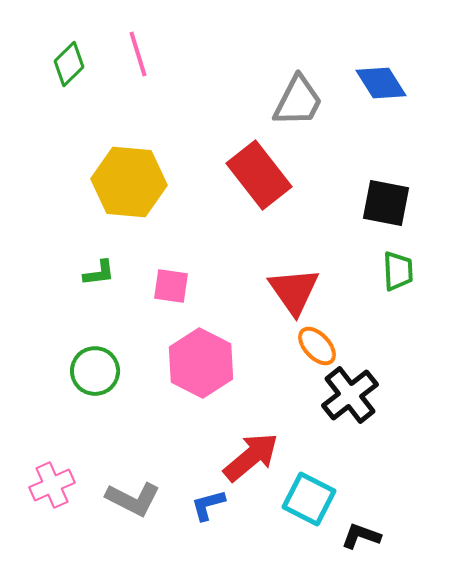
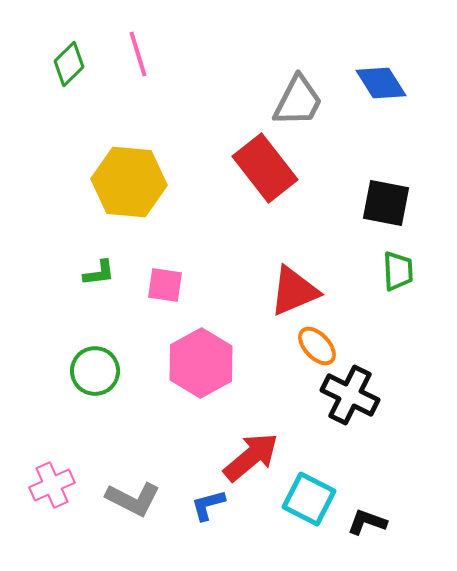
red rectangle: moved 6 px right, 7 px up
pink square: moved 6 px left, 1 px up
red triangle: rotated 42 degrees clockwise
pink hexagon: rotated 4 degrees clockwise
black cross: rotated 26 degrees counterclockwise
black L-shape: moved 6 px right, 14 px up
